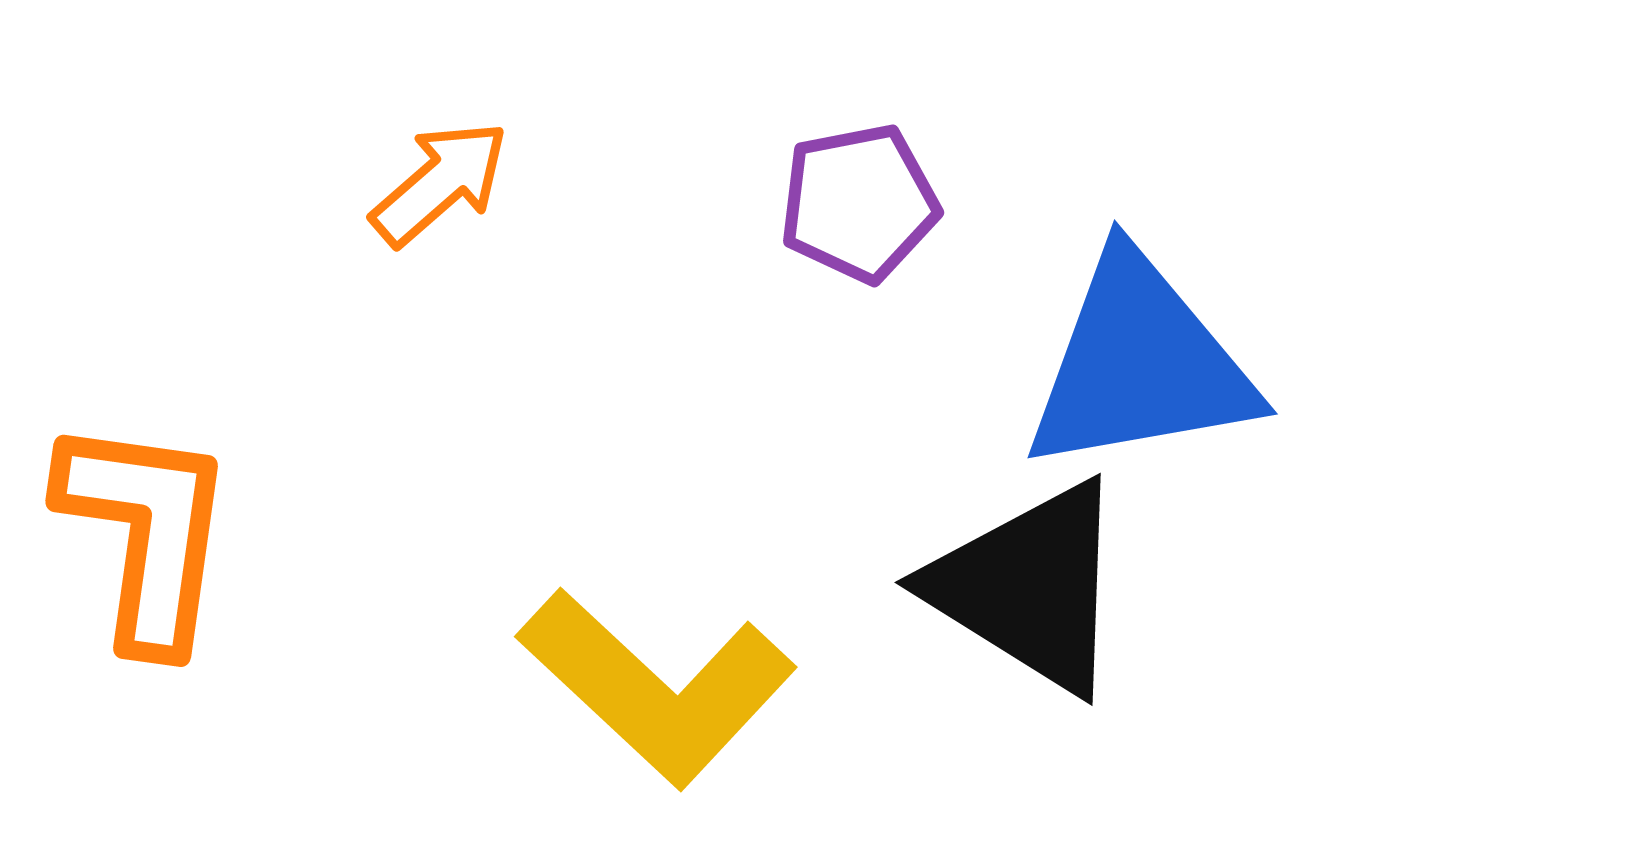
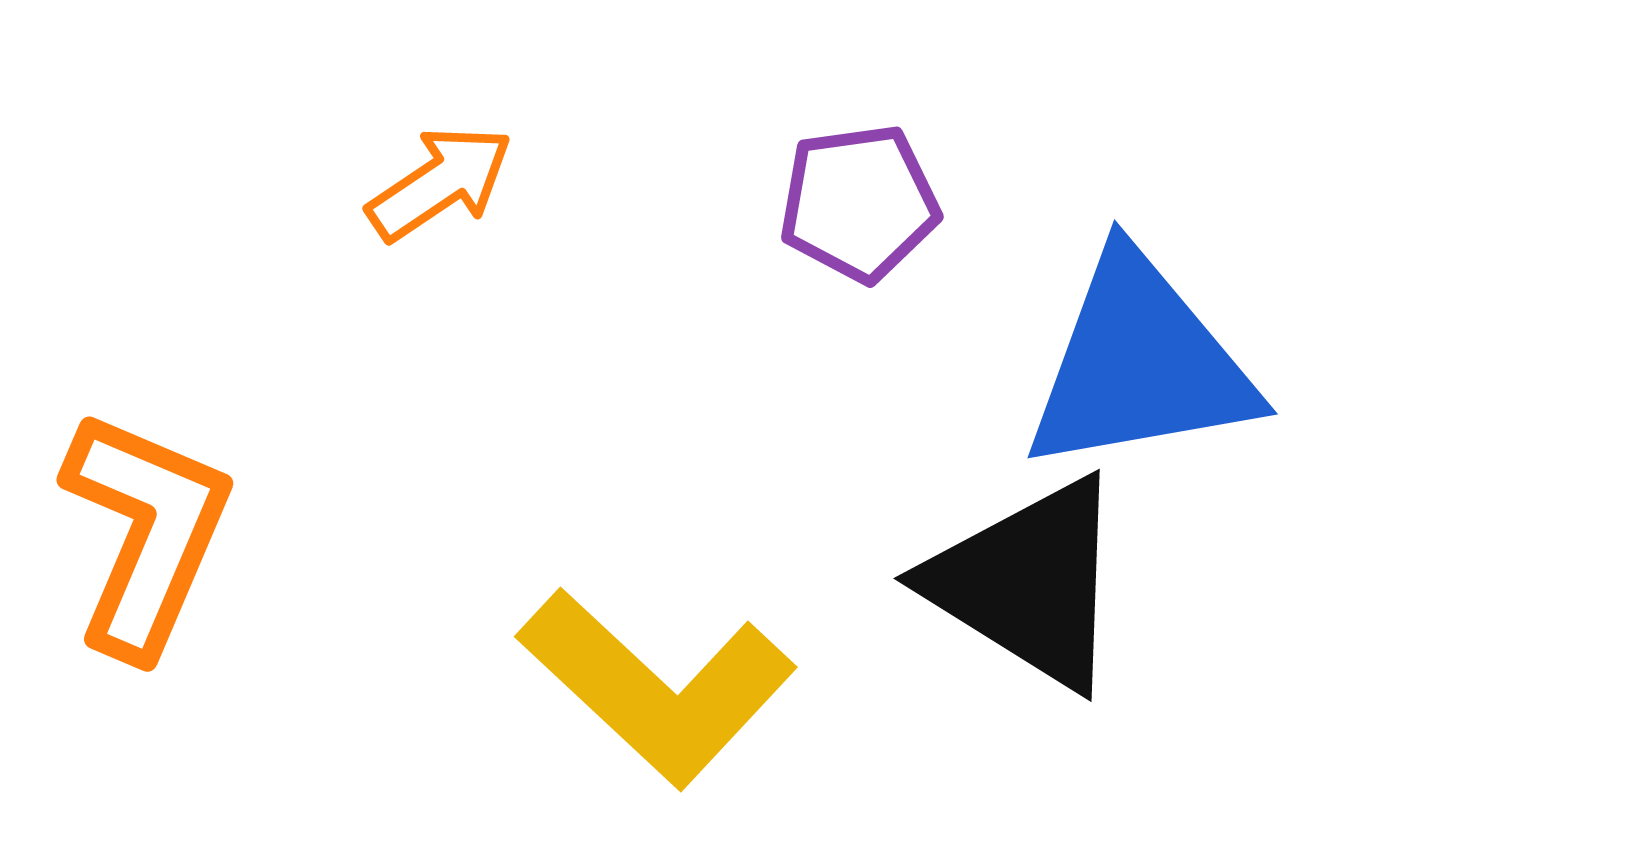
orange arrow: rotated 7 degrees clockwise
purple pentagon: rotated 3 degrees clockwise
orange L-shape: rotated 15 degrees clockwise
black triangle: moved 1 px left, 4 px up
